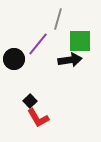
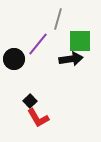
black arrow: moved 1 px right, 1 px up
